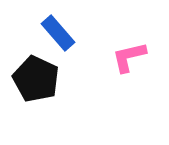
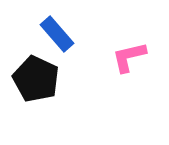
blue rectangle: moved 1 px left, 1 px down
